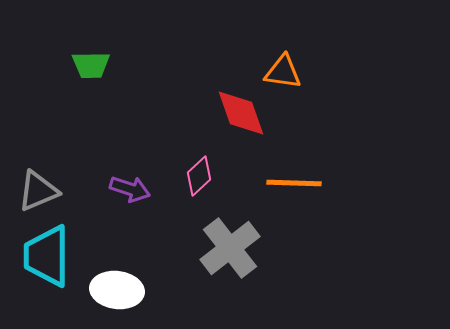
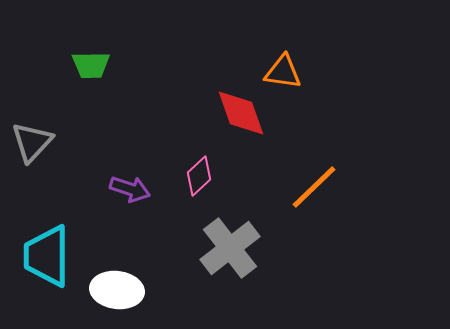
orange line: moved 20 px right, 4 px down; rotated 46 degrees counterclockwise
gray triangle: moved 6 px left, 49 px up; rotated 24 degrees counterclockwise
